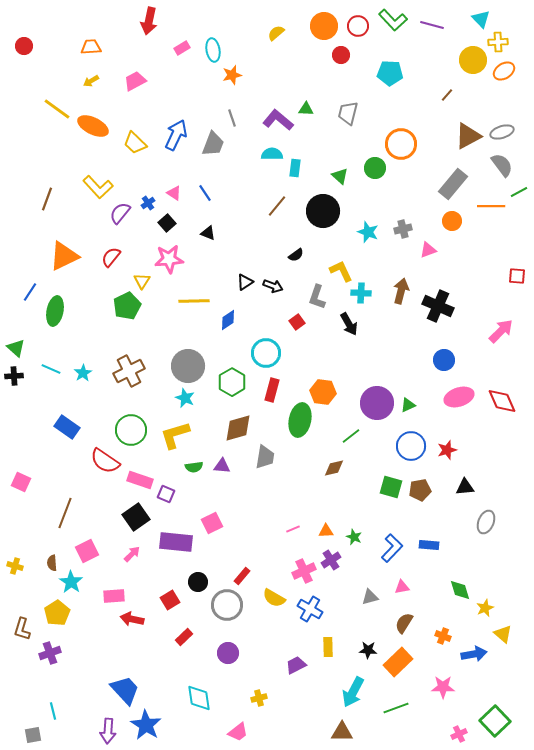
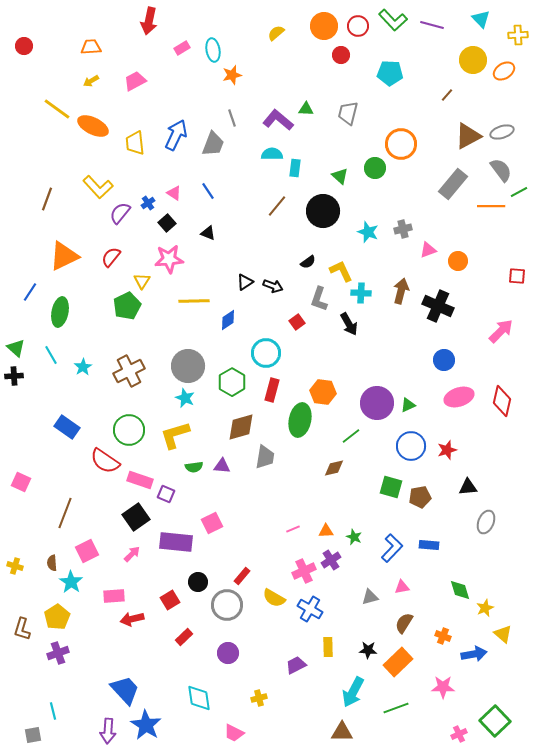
yellow cross at (498, 42): moved 20 px right, 7 px up
yellow trapezoid at (135, 143): rotated 40 degrees clockwise
gray semicircle at (502, 165): moved 1 px left, 5 px down
blue line at (205, 193): moved 3 px right, 2 px up
orange circle at (452, 221): moved 6 px right, 40 px down
black semicircle at (296, 255): moved 12 px right, 7 px down
gray L-shape at (317, 297): moved 2 px right, 2 px down
green ellipse at (55, 311): moved 5 px right, 1 px down
cyan line at (51, 369): moved 14 px up; rotated 36 degrees clockwise
cyan star at (83, 373): moved 6 px up
red diamond at (502, 401): rotated 36 degrees clockwise
brown diamond at (238, 428): moved 3 px right, 1 px up
green circle at (131, 430): moved 2 px left
black triangle at (465, 487): moved 3 px right
brown pentagon at (420, 490): moved 7 px down
yellow pentagon at (57, 613): moved 4 px down
red arrow at (132, 619): rotated 25 degrees counterclockwise
purple cross at (50, 653): moved 8 px right
pink trapezoid at (238, 732): moved 4 px left, 1 px down; rotated 65 degrees clockwise
